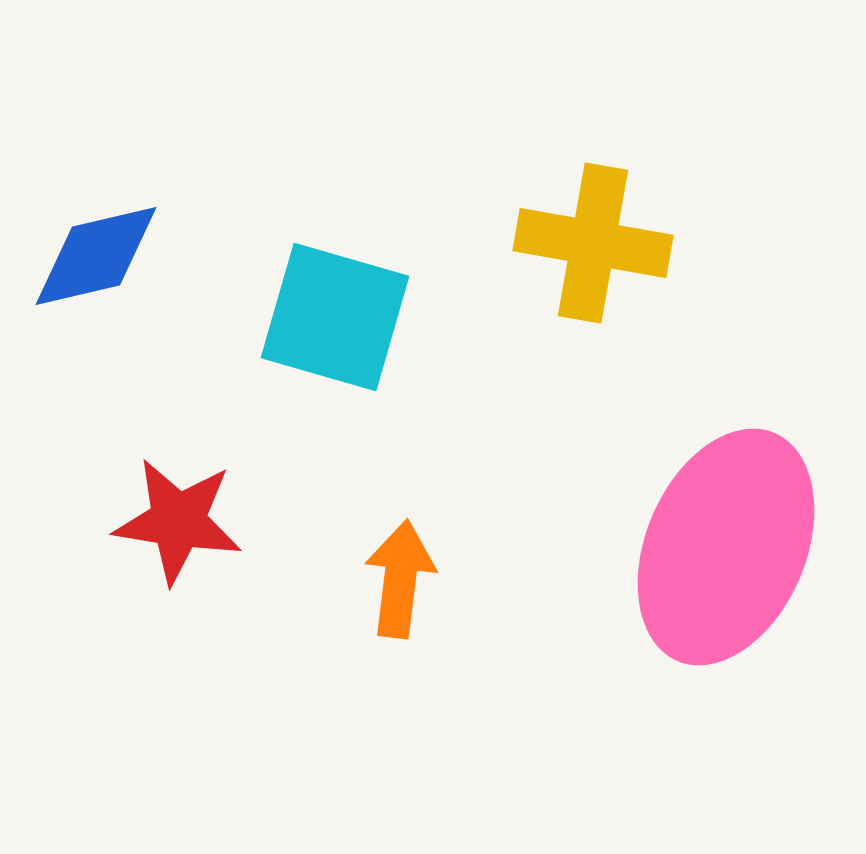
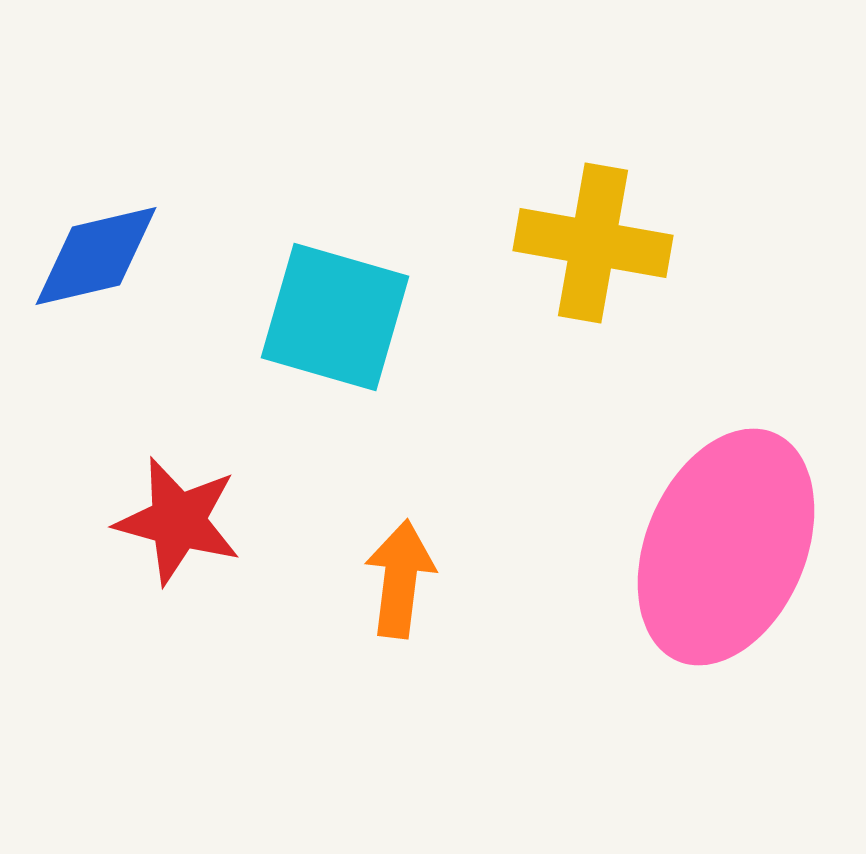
red star: rotated 6 degrees clockwise
